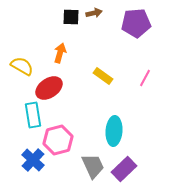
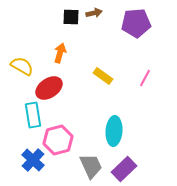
gray trapezoid: moved 2 px left
